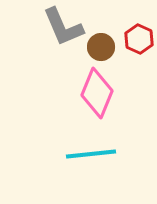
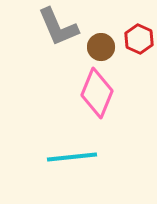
gray L-shape: moved 5 px left
cyan line: moved 19 px left, 3 px down
